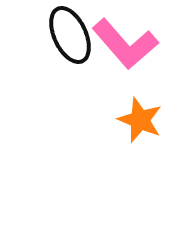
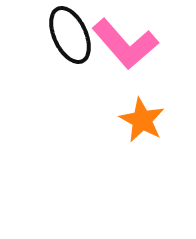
orange star: moved 2 px right; rotated 6 degrees clockwise
